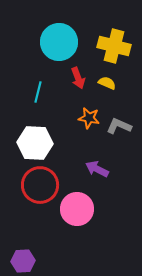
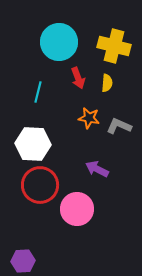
yellow semicircle: rotated 72 degrees clockwise
white hexagon: moved 2 px left, 1 px down
